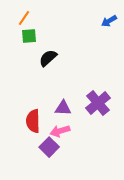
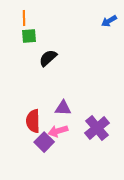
orange line: rotated 35 degrees counterclockwise
purple cross: moved 1 px left, 25 px down
pink arrow: moved 2 px left
purple square: moved 5 px left, 5 px up
